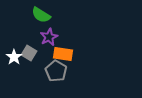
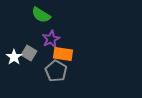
purple star: moved 2 px right, 2 px down
